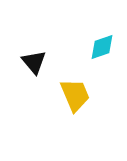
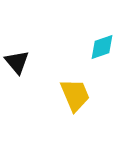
black triangle: moved 17 px left
